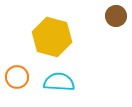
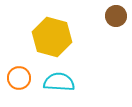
orange circle: moved 2 px right, 1 px down
